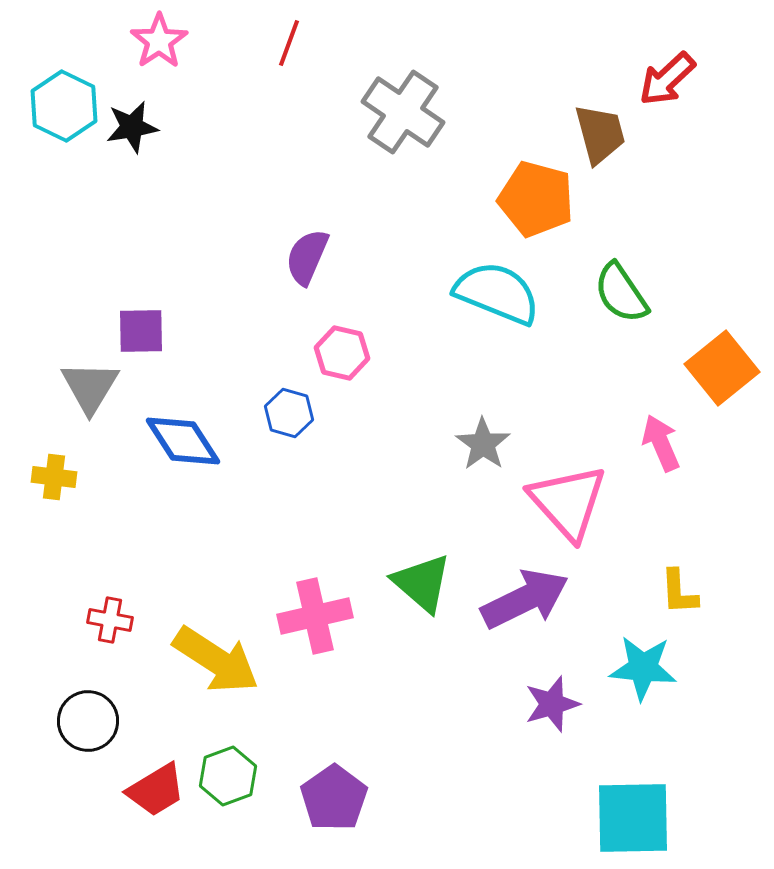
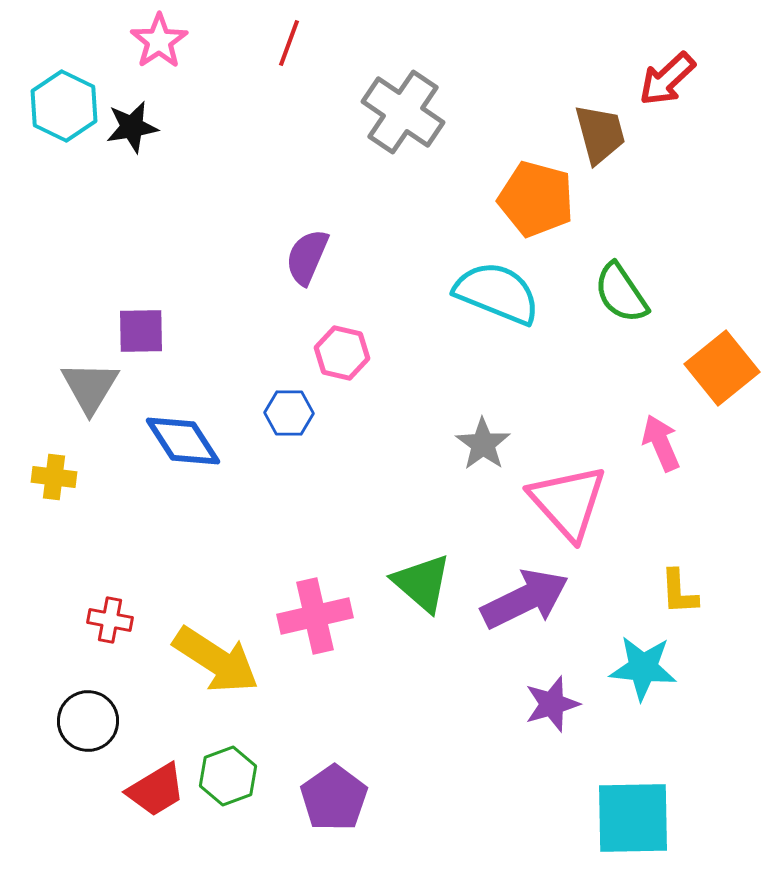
blue hexagon: rotated 15 degrees counterclockwise
